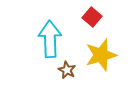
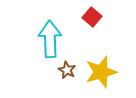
yellow star: moved 17 px down
